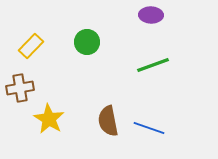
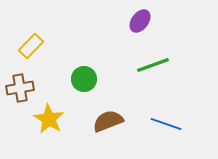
purple ellipse: moved 11 px left, 6 px down; rotated 55 degrees counterclockwise
green circle: moved 3 px left, 37 px down
brown semicircle: rotated 80 degrees clockwise
blue line: moved 17 px right, 4 px up
